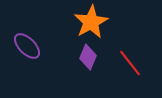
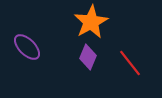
purple ellipse: moved 1 px down
